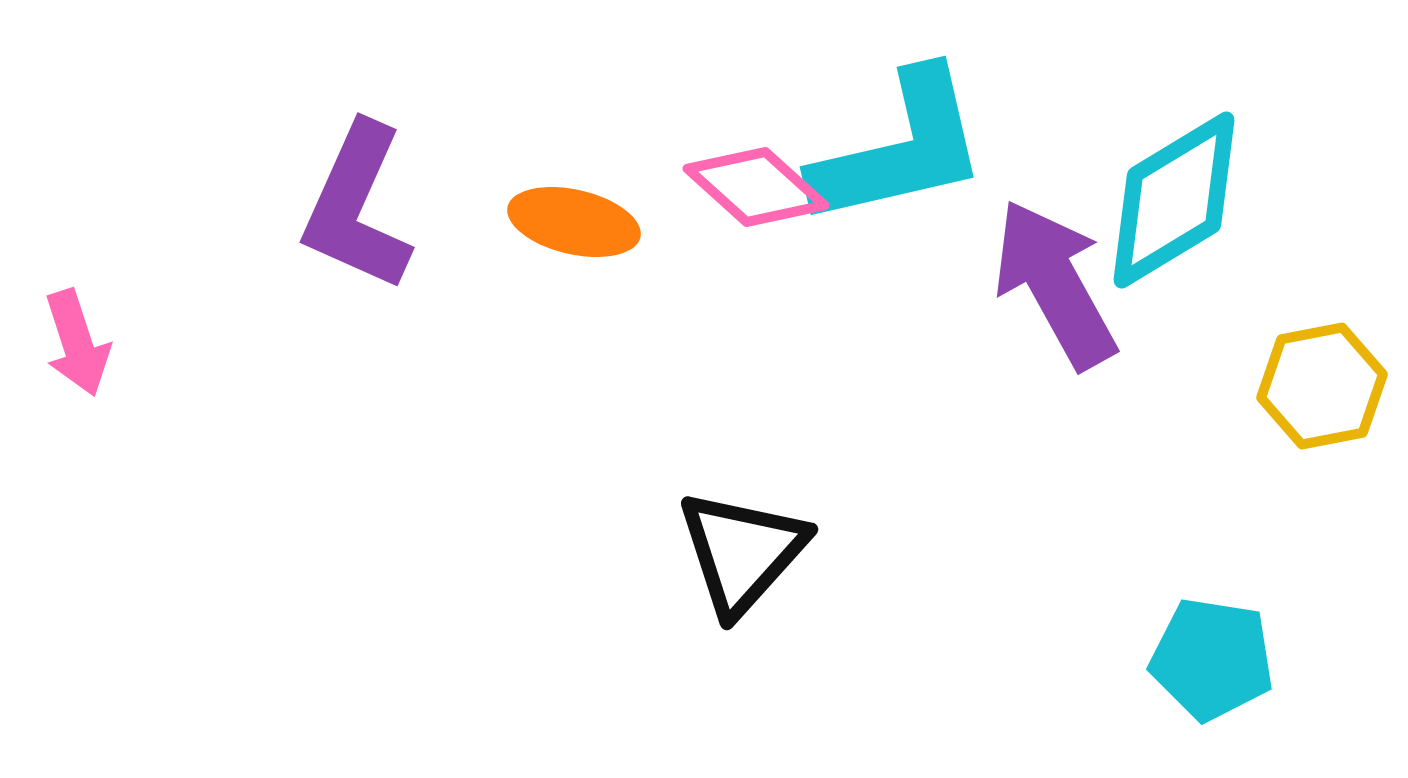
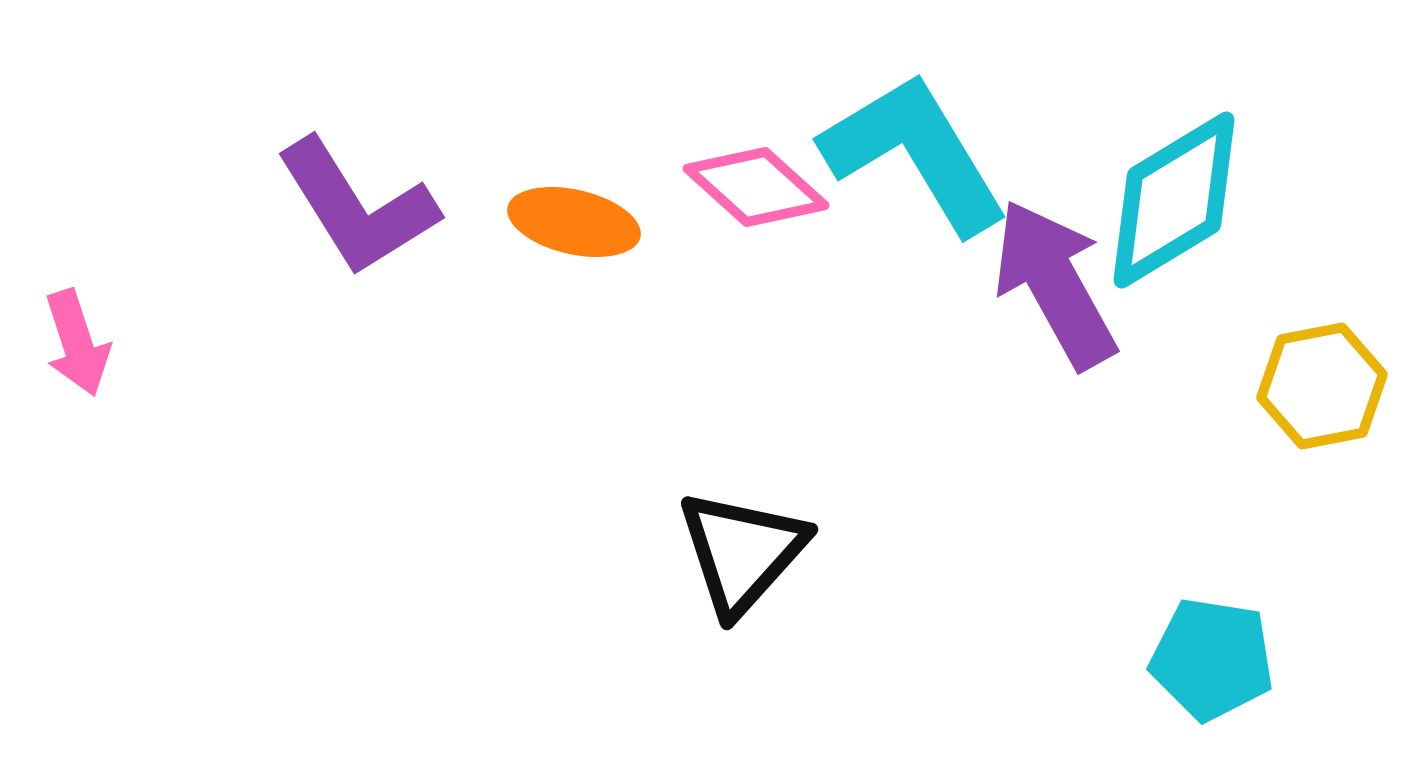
cyan L-shape: moved 15 px right, 4 px down; rotated 108 degrees counterclockwise
purple L-shape: rotated 56 degrees counterclockwise
